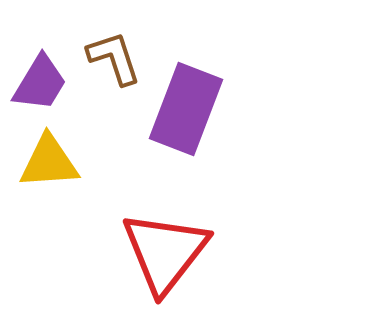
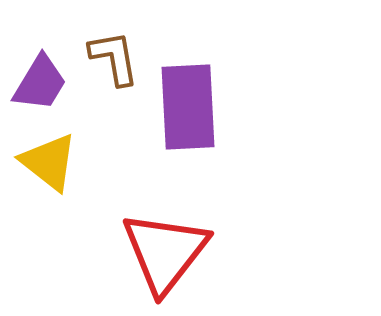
brown L-shape: rotated 8 degrees clockwise
purple rectangle: moved 2 px right, 2 px up; rotated 24 degrees counterclockwise
yellow triangle: rotated 42 degrees clockwise
